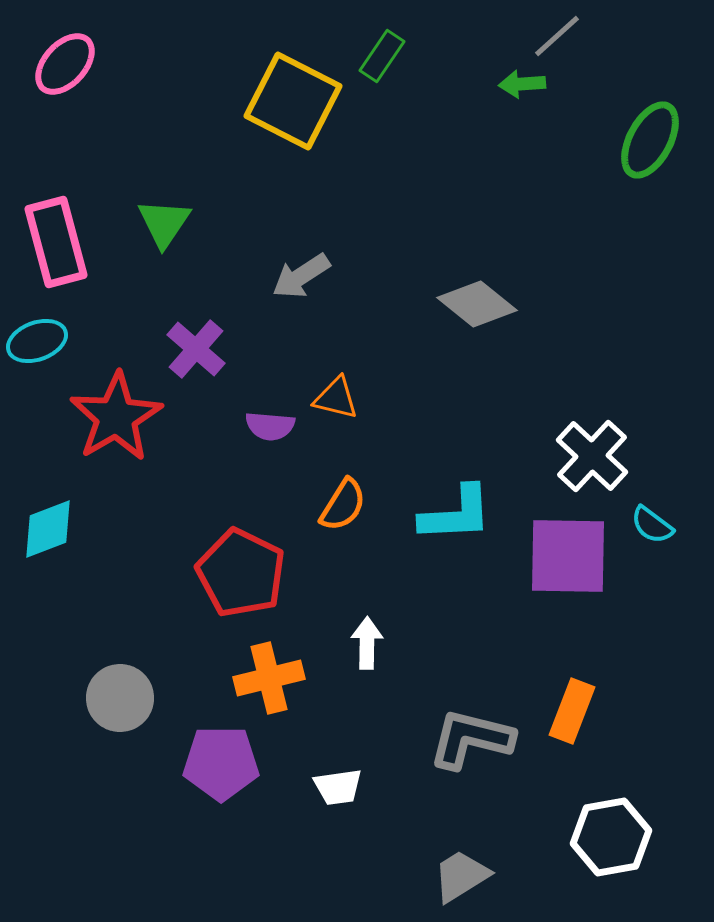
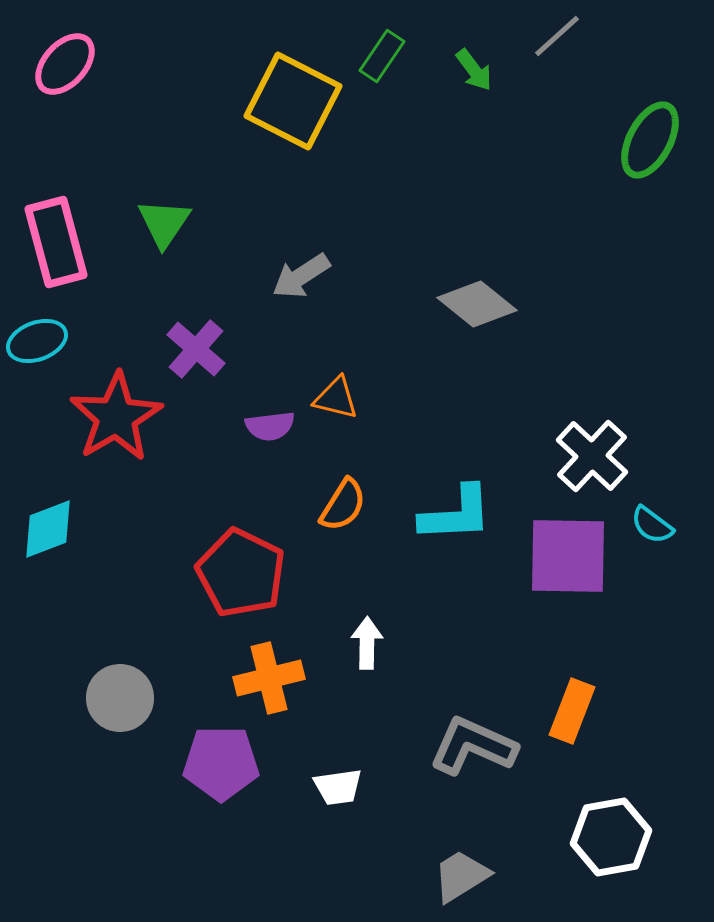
green arrow: moved 48 px left, 14 px up; rotated 123 degrees counterclockwise
purple semicircle: rotated 12 degrees counterclockwise
gray L-shape: moved 2 px right, 7 px down; rotated 10 degrees clockwise
